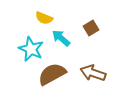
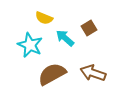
brown square: moved 2 px left
cyan arrow: moved 4 px right
cyan star: moved 1 px left, 4 px up
